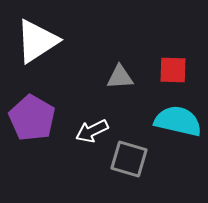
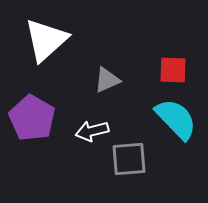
white triangle: moved 9 px right, 1 px up; rotated 9 degrees counterclockwise
gray triangle: moved 13 px left, 3 px down; rotated 20 degrees counterclockwise
cyan semicircle: moved 2 px left, 2 px up; rotated 33 degrees clockwise
white arrow: rotated 12 degrees clockwise
gray square: rotated 21 degrees counterclockwise
